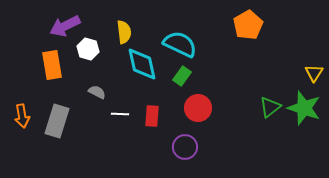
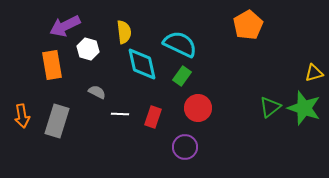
yellow triangle: rotated 42 degrees clockwise
red rectangle: moved 1 px right, 1 px down; rotated 15 degrees clockwise
